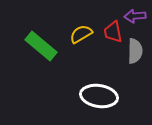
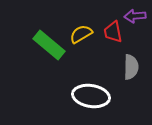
green rectangle: moved 8 px right, 1 px up
gray semicircle: moved 4 px left, 16 px down
white ellipse: moved 8 px left
